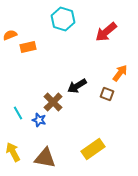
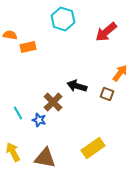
orange semicircle: rotated 32 degrees clockwise
black arrow: rotated 48 degrees clockwise
yellow rectangle: moved 1 px up
